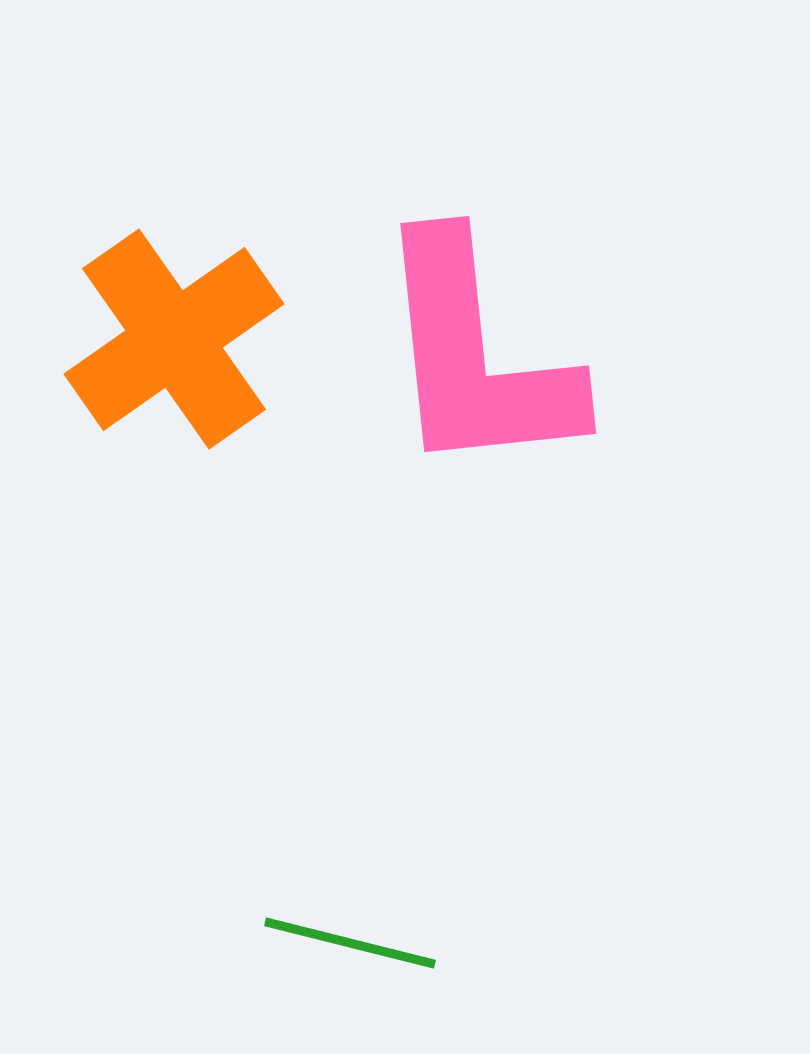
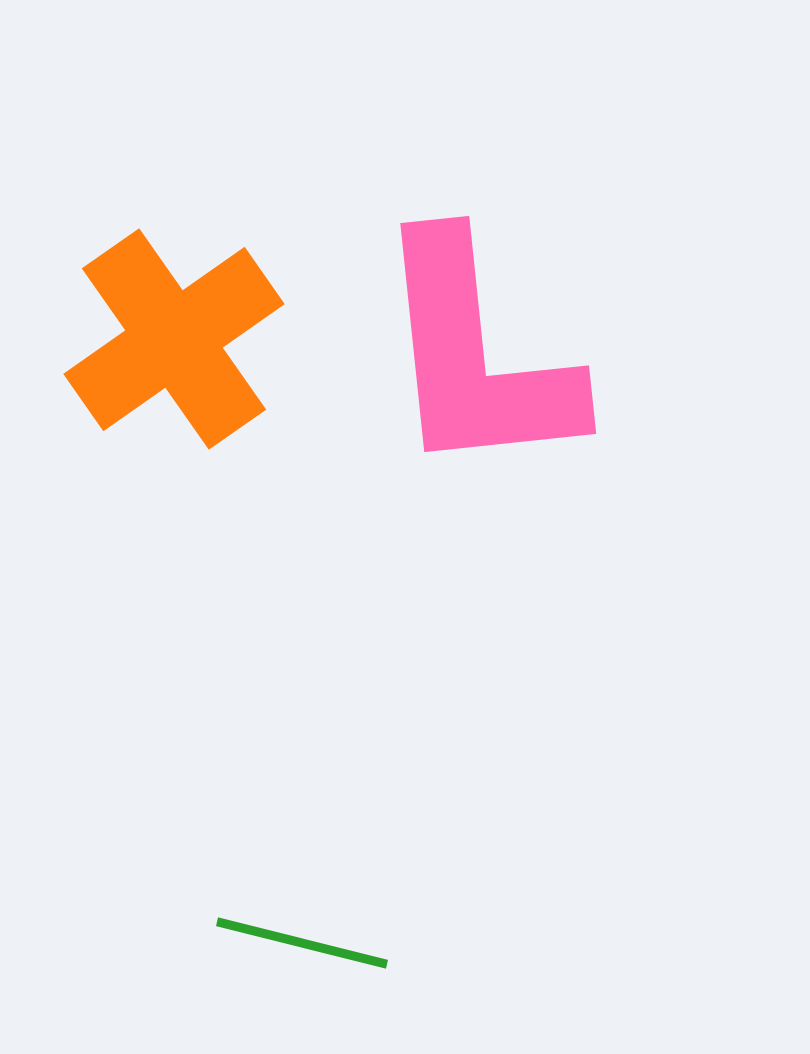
green line: moved 48 px left
